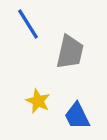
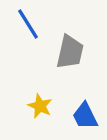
yellow star: moved 2 px right, 5 px down
blue trapezoid: moved 8 px right
